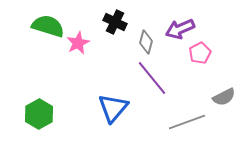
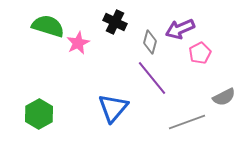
gray diamond: moved 4 px right
